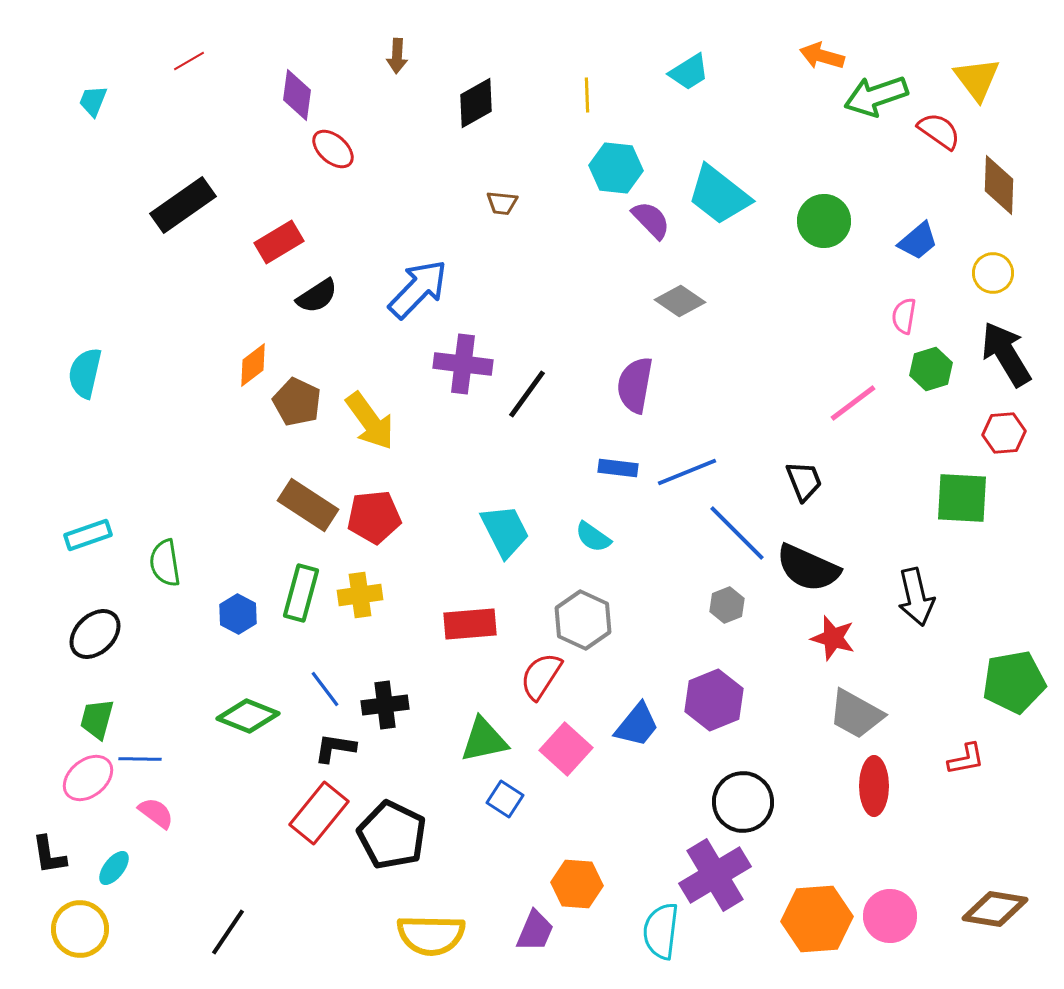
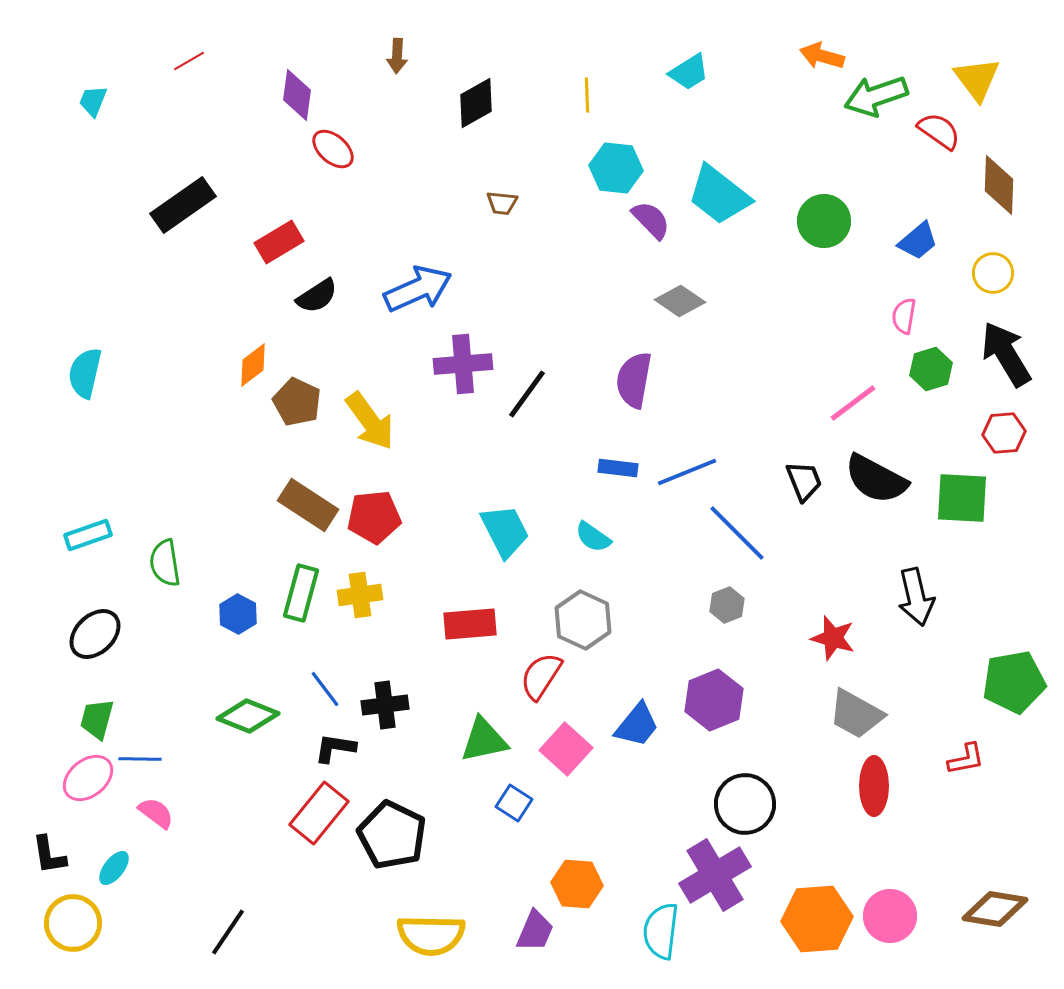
blue arrow at (418, 289): rotated 22 degrees clockwise
purple cross at (463, 364): rotated 12 degrees counterclockwise
purple semicircle at (635, 385): moved 1 px left, 5 px up
black semicircle at (808, 568): moved 68 px right, 89 px up; rotated 4 degrees clockwise
blue square at (505, 799): moved 9 px right, 4 px down
black circle at (743, 802): moved 2 px right, 2 px down
yellow circle at (80, 929): moved 7 px left, 6 px up
